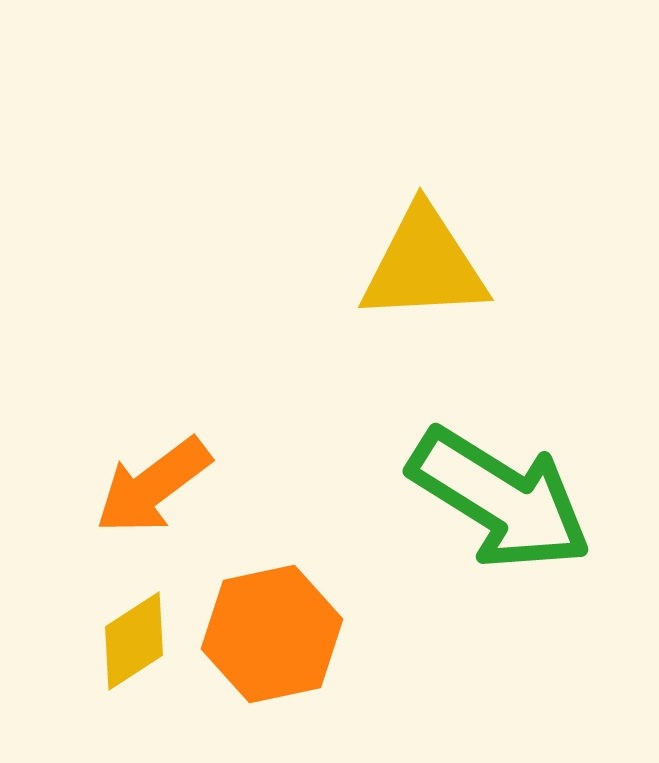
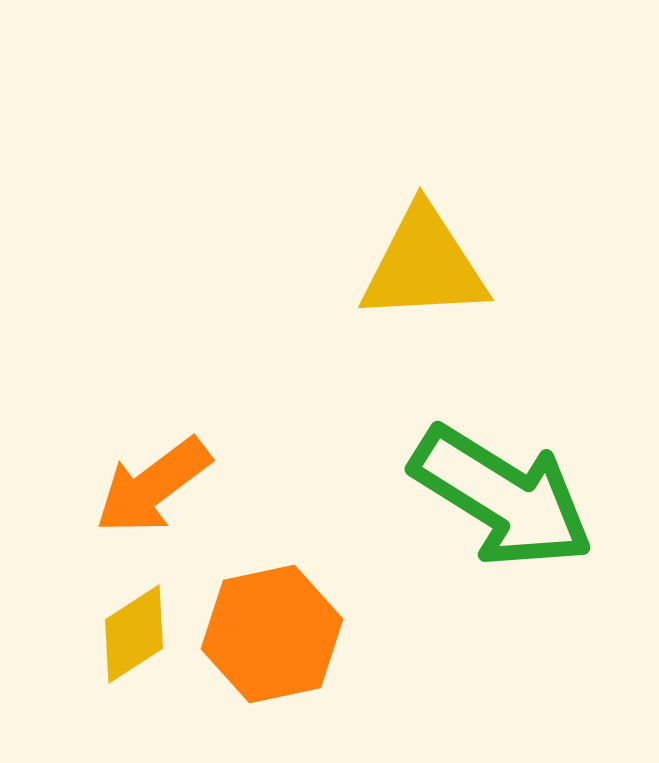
green arrow: moved 2 px right, 2 px up
yellow diamond: moved 7 px up
